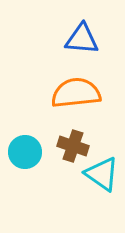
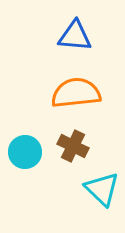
blue triangle: moved 7 px left, 3 px up
brown cross: rotated 8 degrees clockwise
cyan triangle: moved 15 px down; rotated 9 degrees clockwise
